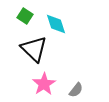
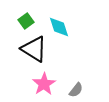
green square: moved 1 px right, 5 px down; rotated 21 degrees clockwise
cyan diamond: moved 3 px right, 3 px down
black triangle: rotated 12 degrees counterclockwise
